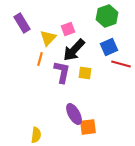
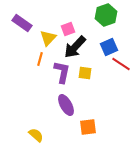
green hexagon: moved 1 px left, 1 px up
purple rectangle: rotated 24 degrees counterclockwise
black arrow: moved 1 px right, 3 px up
red line: rotated 18 degrees clockwise
purple ellipse: moved 8 px left, 9 px up
yellow semicircle: rotated 56 degrees counterclockwise
